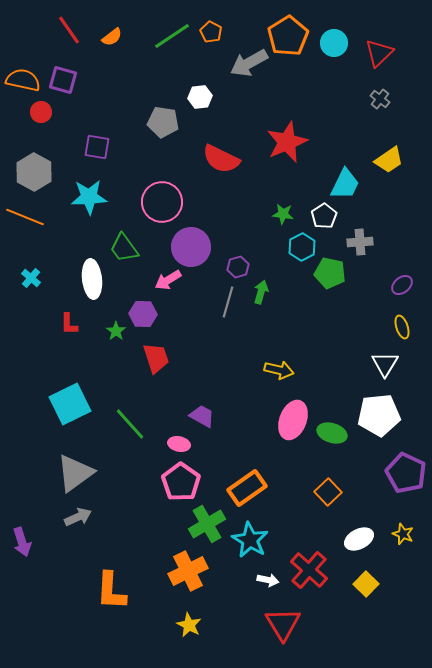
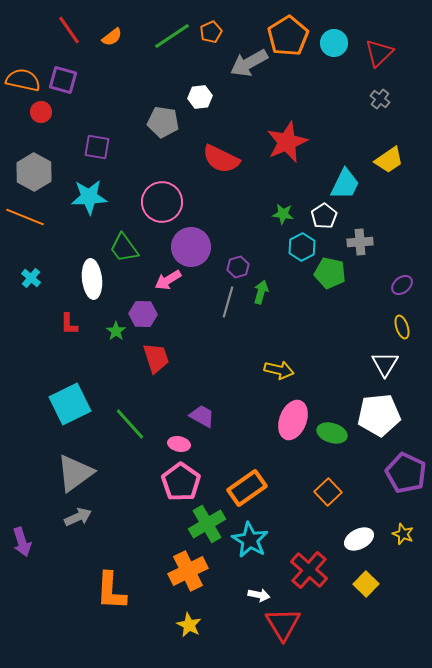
orange pentagon at (211, 32): rotated 20 degrees clockwise
white arrow at (268, 580): moved 9 px left, 15 px down
